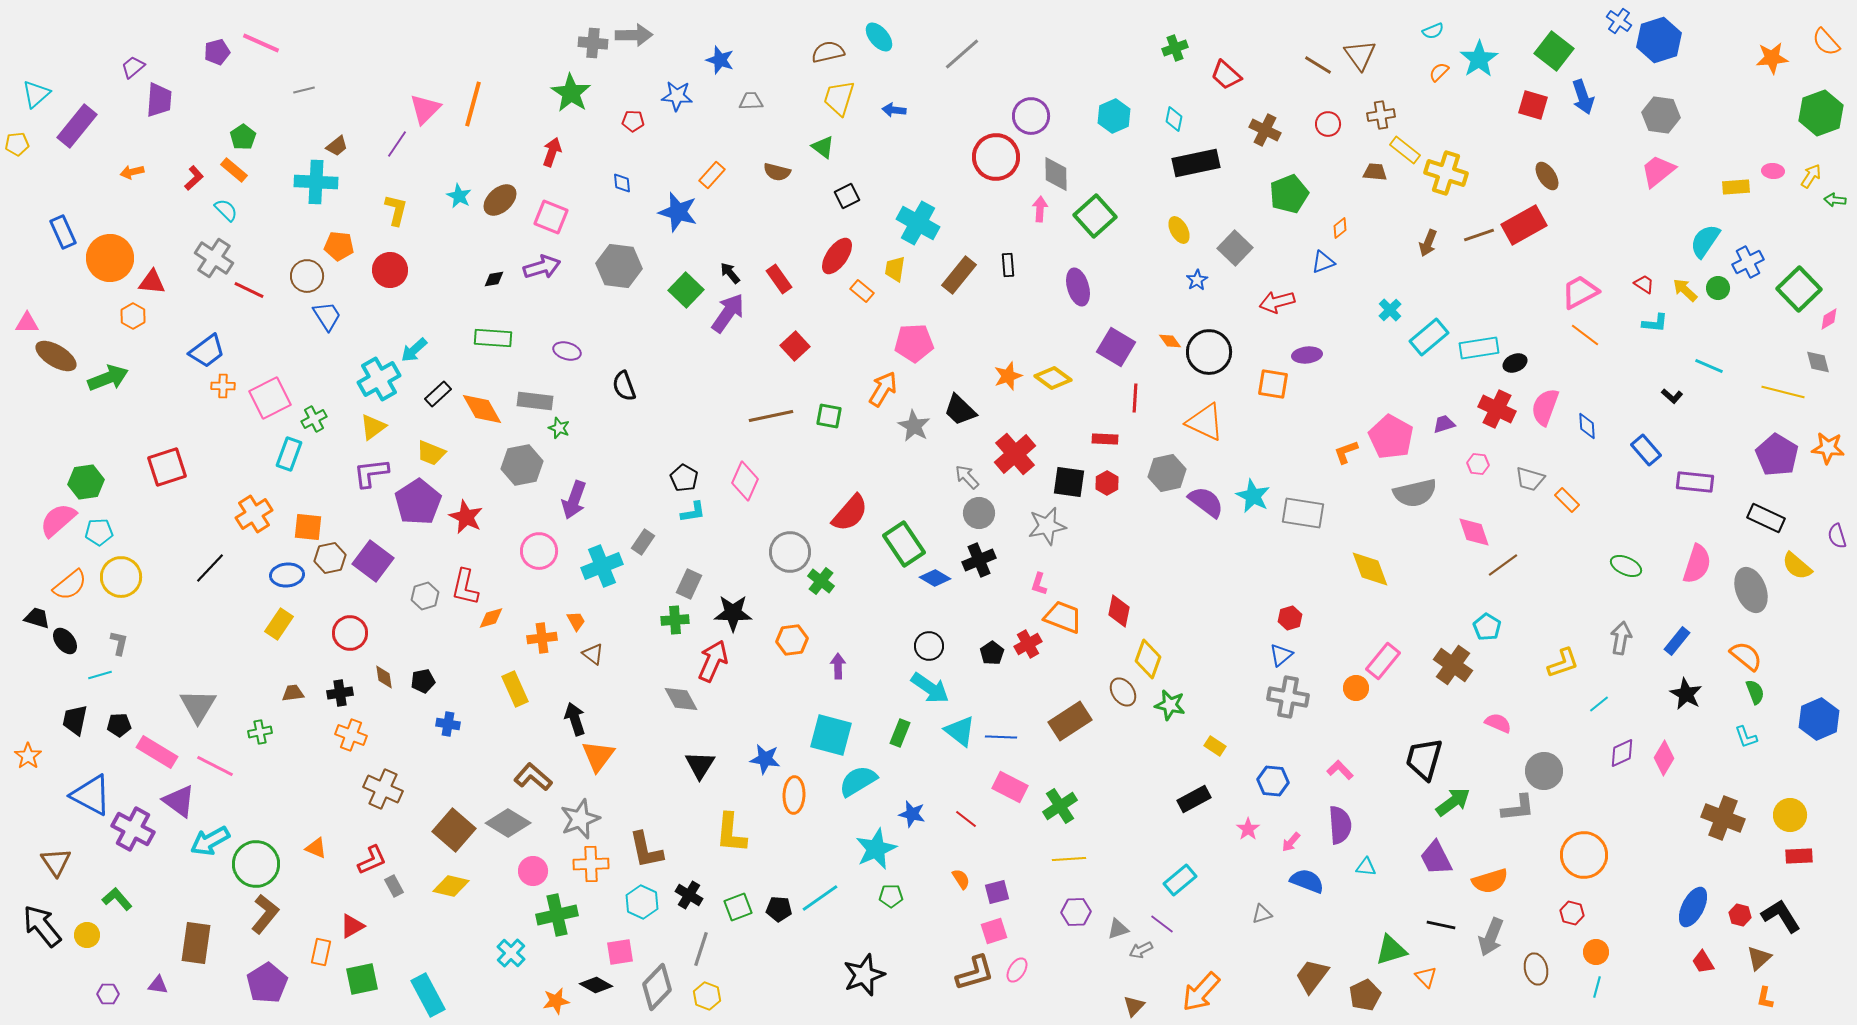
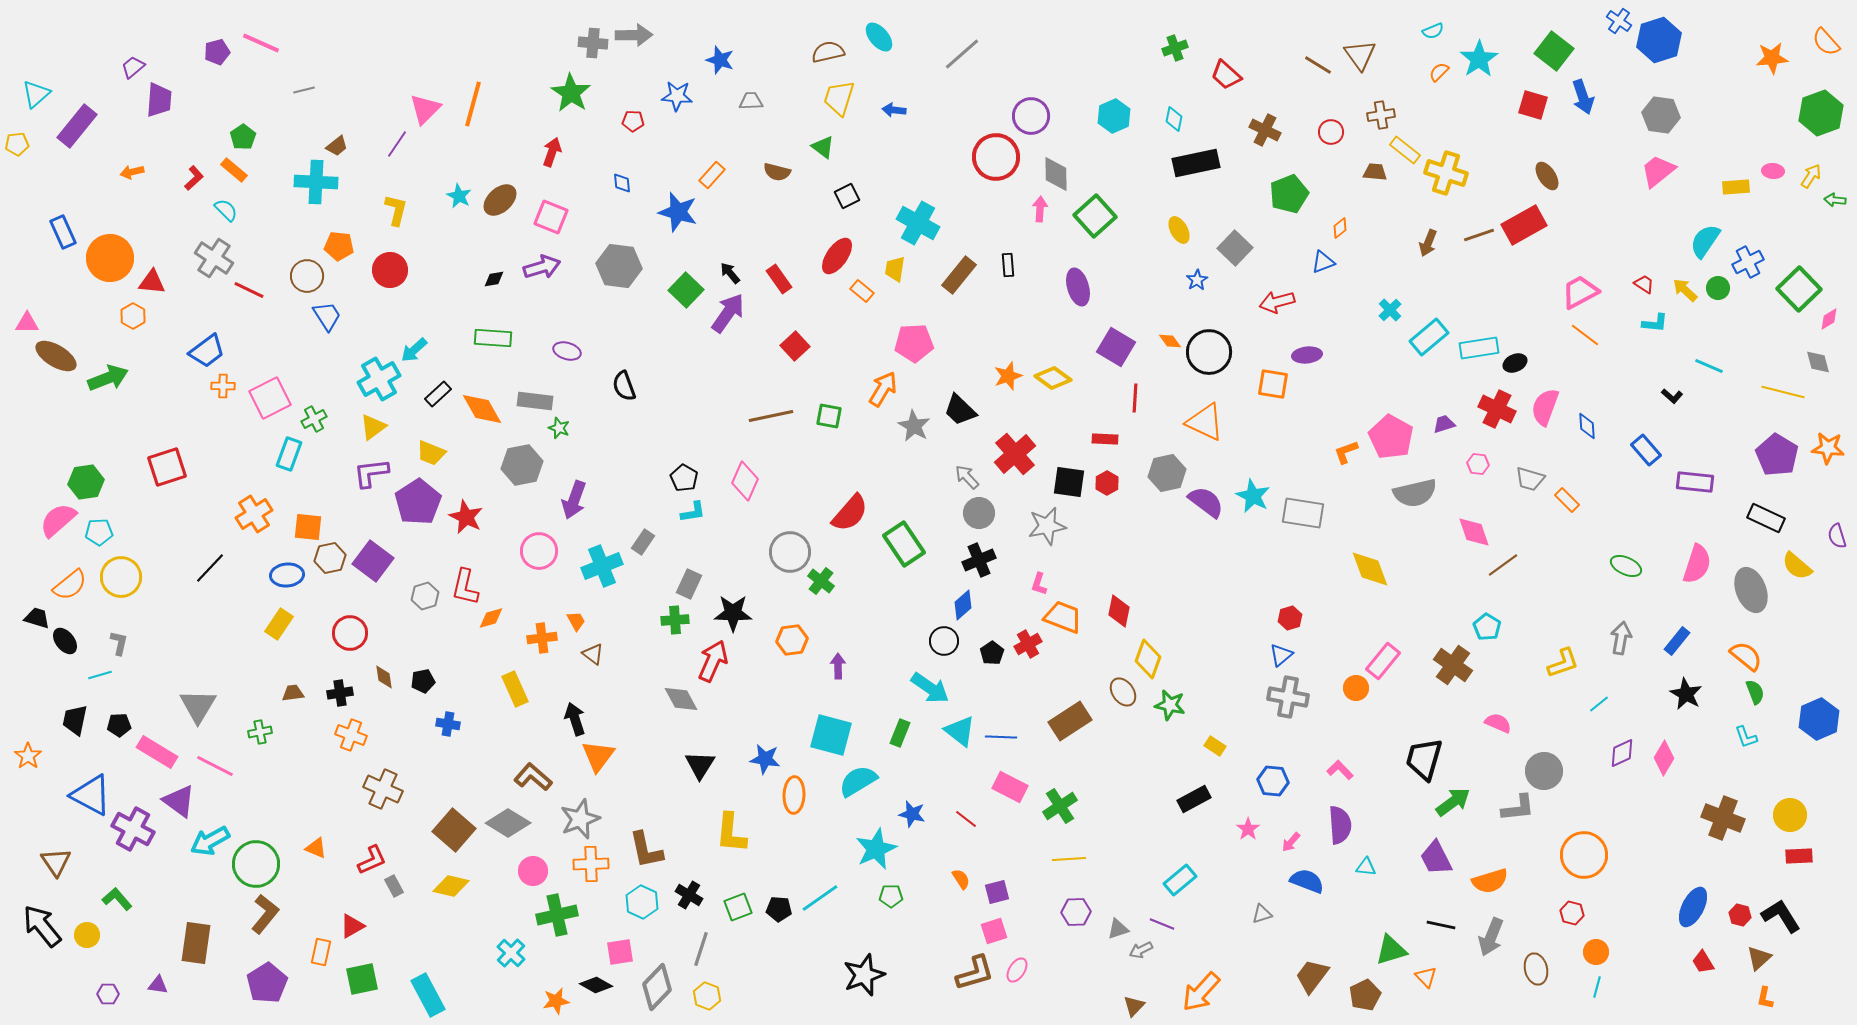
red circle at (1328, 124): moved 3 px right, 8 px down
blue diamond at (935, 578): moved 28 px right, 27 px down; rotated 72 degrees counterclockwise
black circle at (929, 646): moved 15 px right, 5 px up
purple line at (1162, 924): rotated 15 degrees counterclockwise
